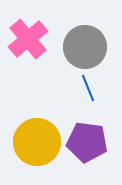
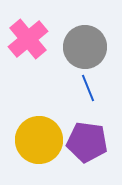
yellow circle: moved 2 px right, 2 px up
